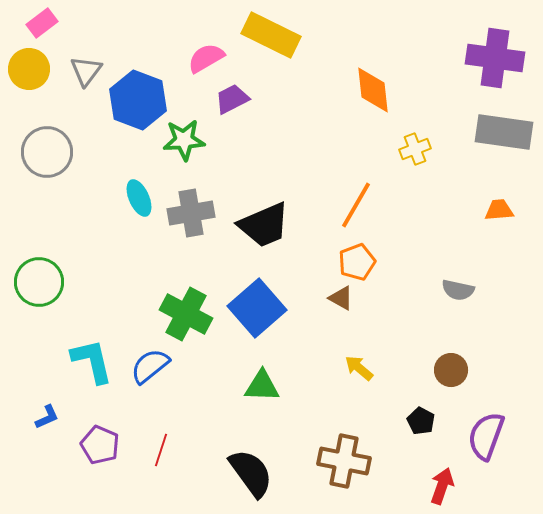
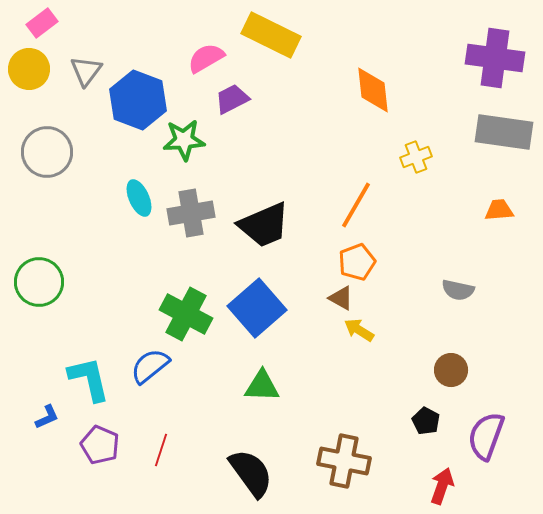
yellow cross: moved 1 px right, 8 px down
cyan L-shape: moved 3 px left, 18 px down
yellow arrow: moved 38 px up; rotated 8 degrees counterclockwise
black pentagon: moved 5 px right
